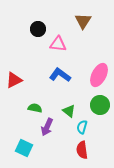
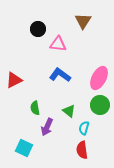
pink ellipse: moved 3 px down
green semicircle: rotated 112 degrees counterclockwise
cyan semicircle: moved 2 px right, 1 px down
